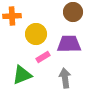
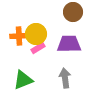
orange cross: moved 7 px right, 20 px down
pink rectangle: moved 5 px left, 9 px up
green triangle: moved 1 px right, 5 px down
